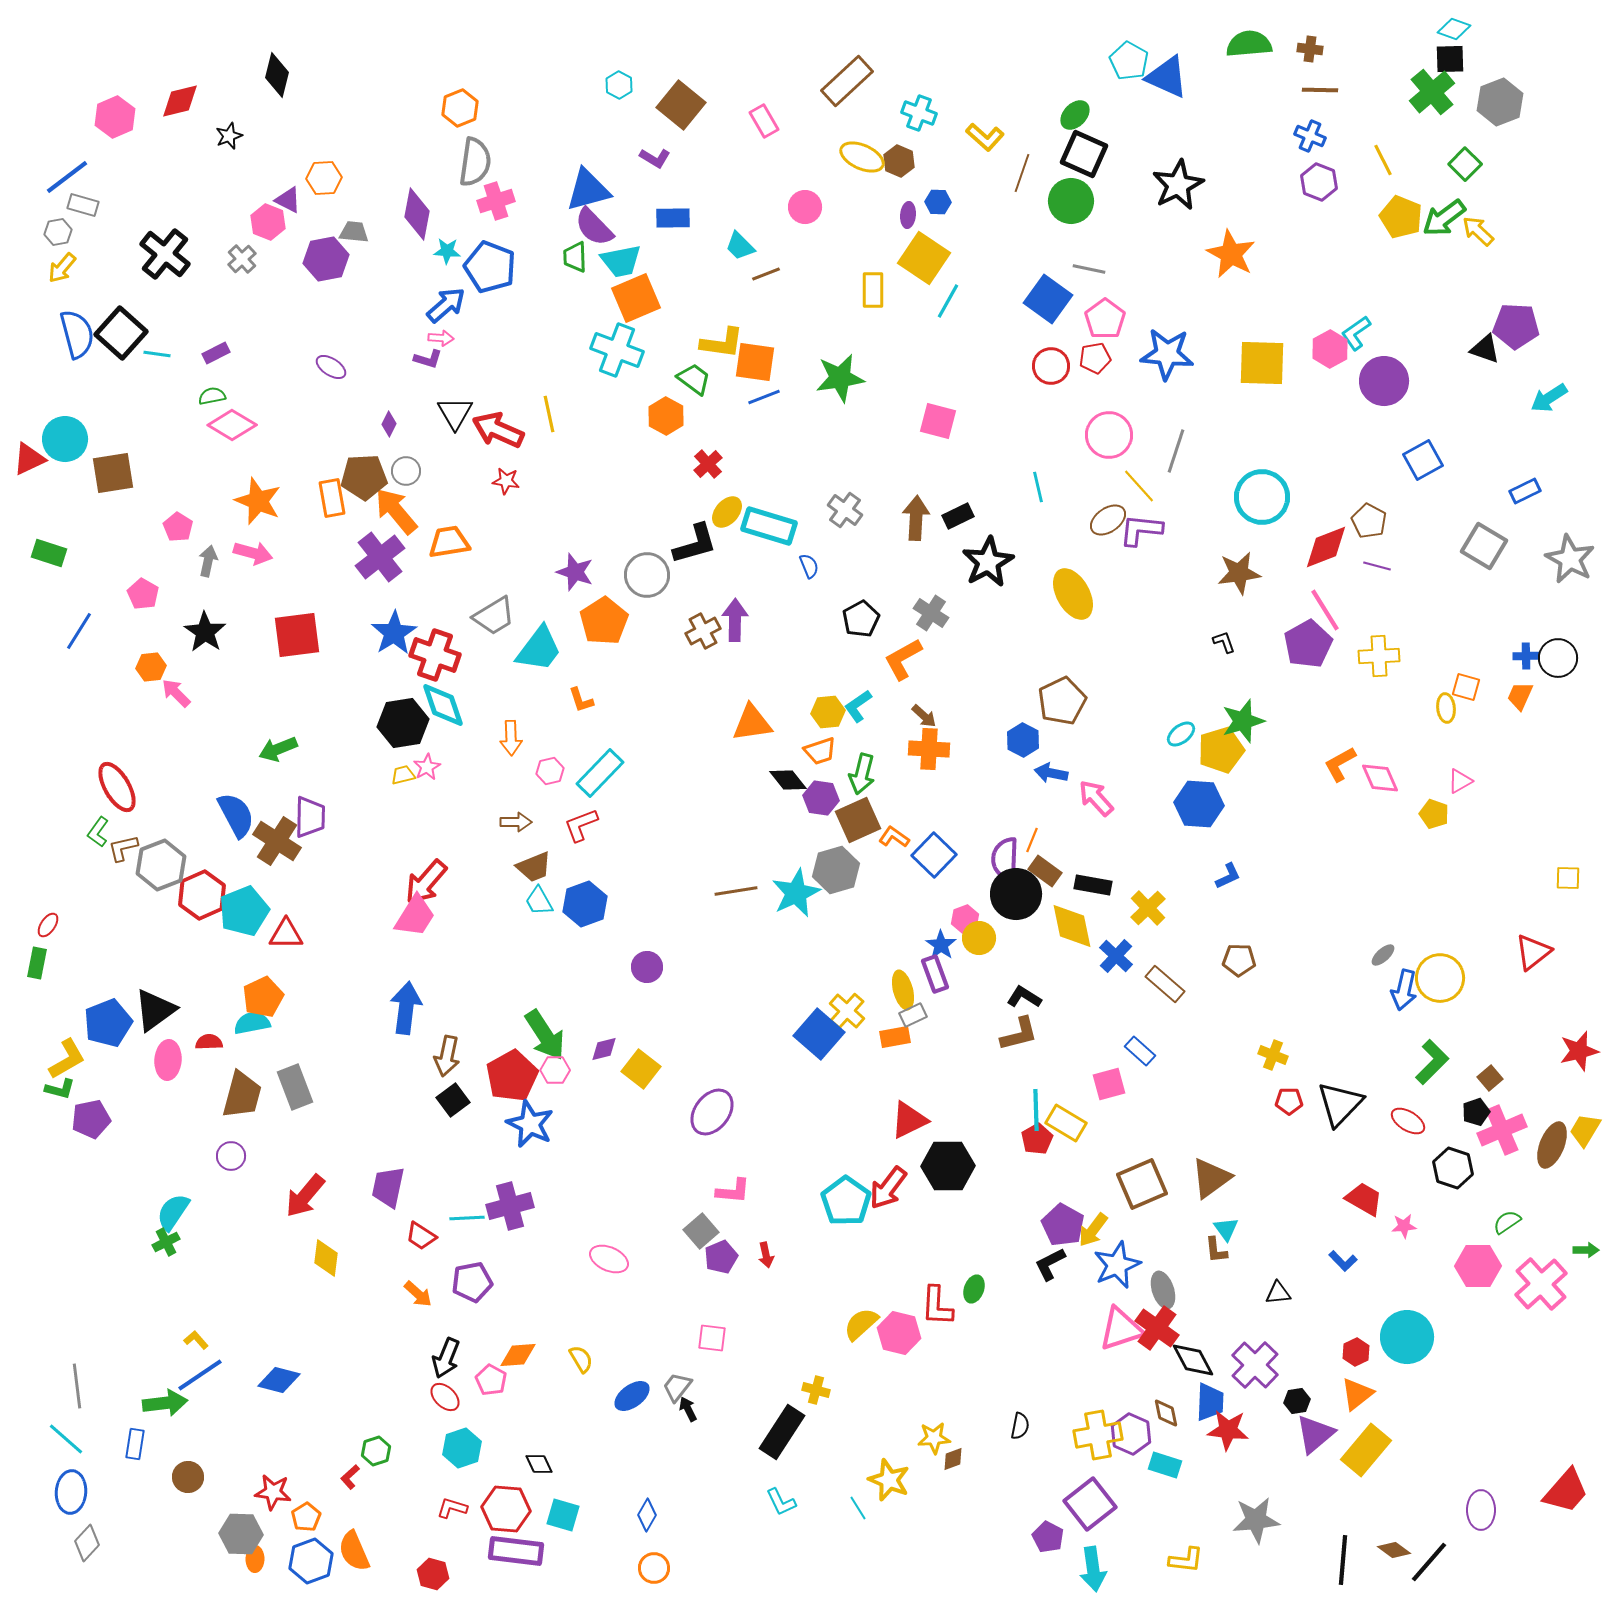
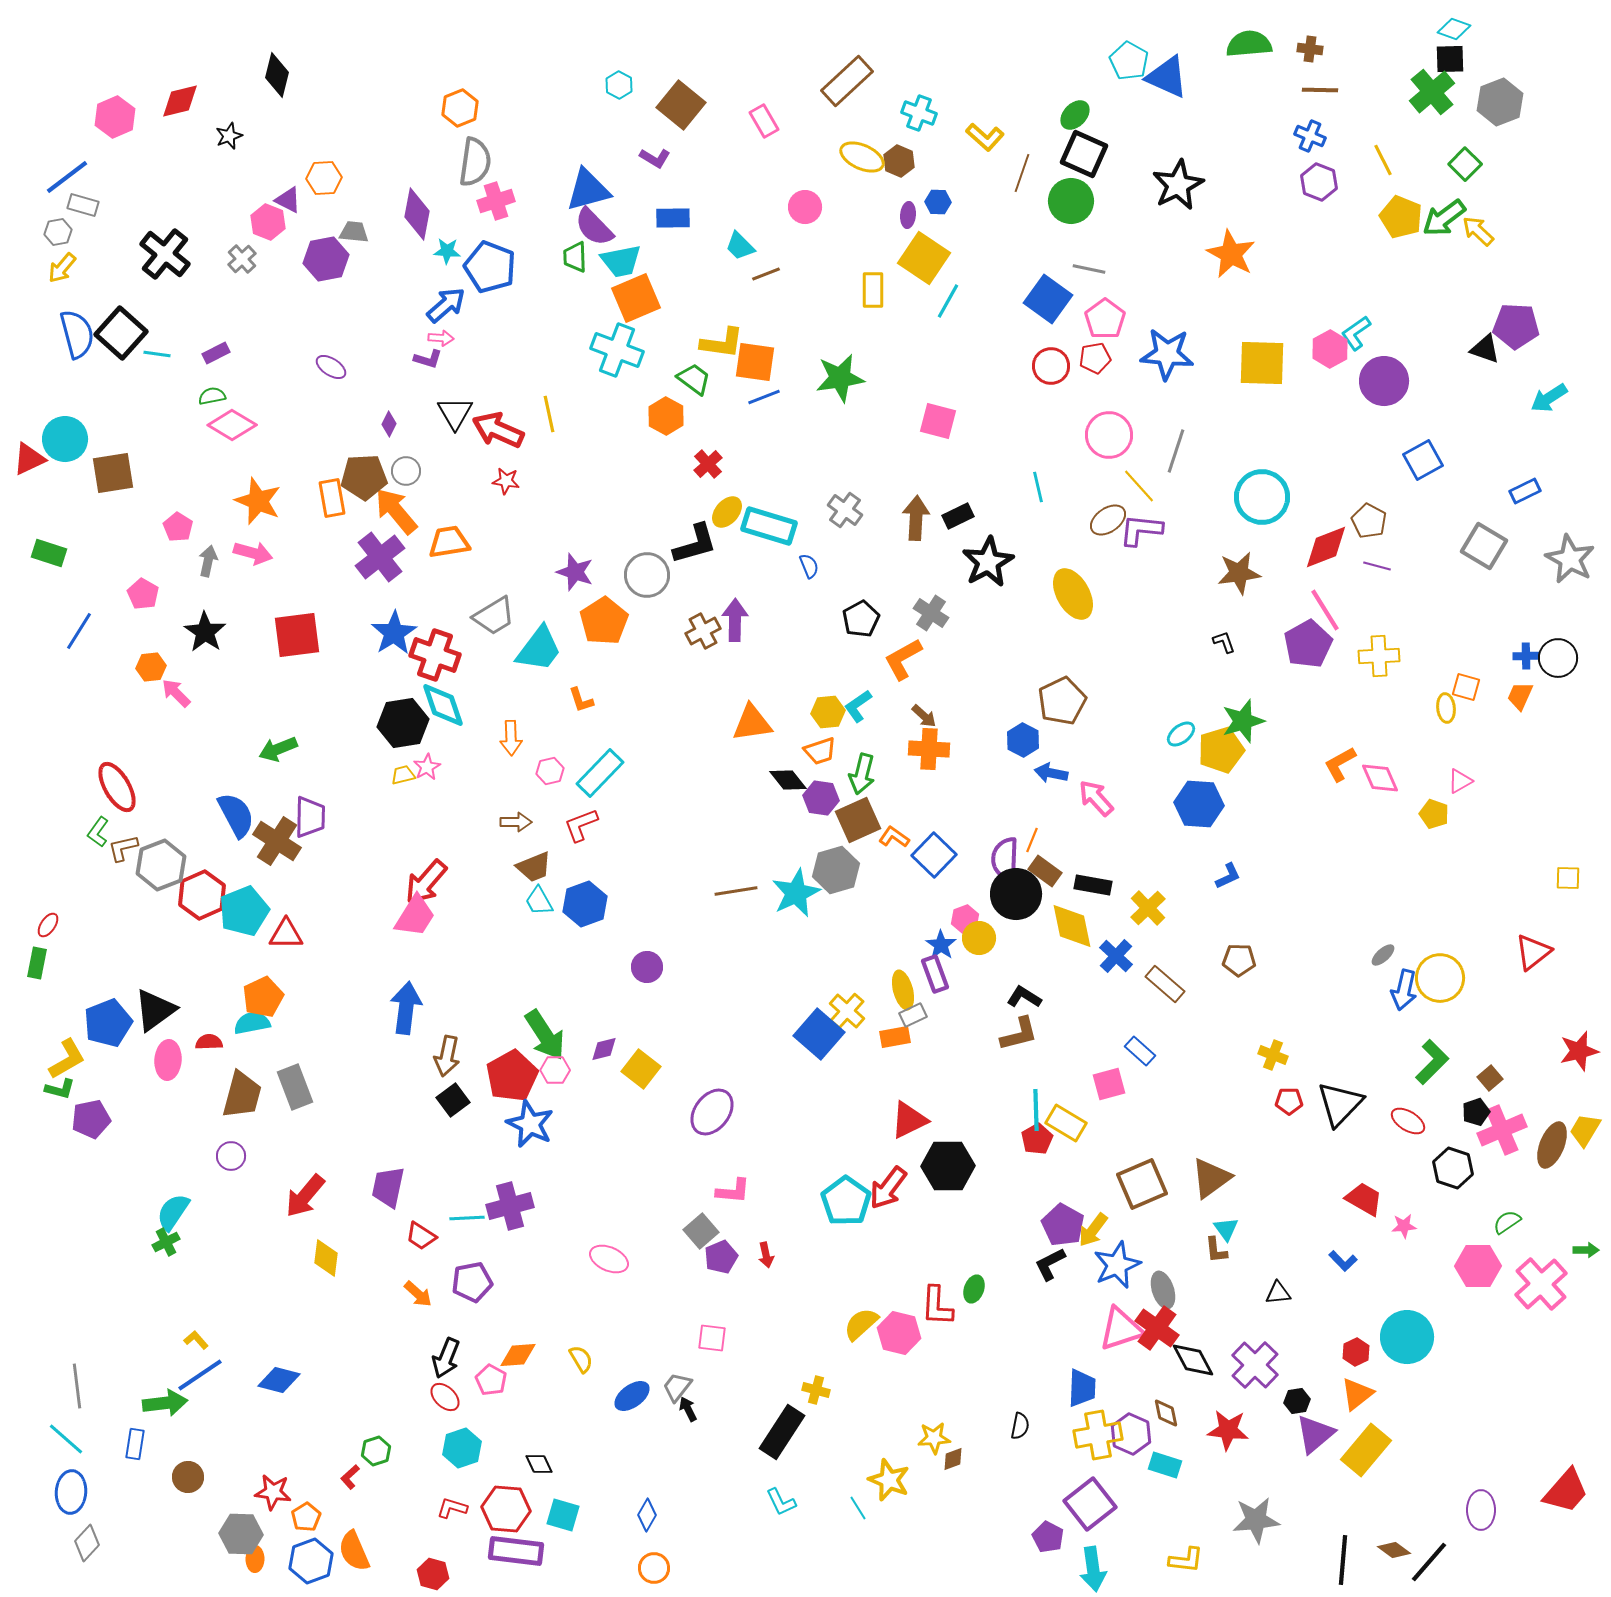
blue trapezoid at (1210, 1402): moved 128 px left, 14 px up
